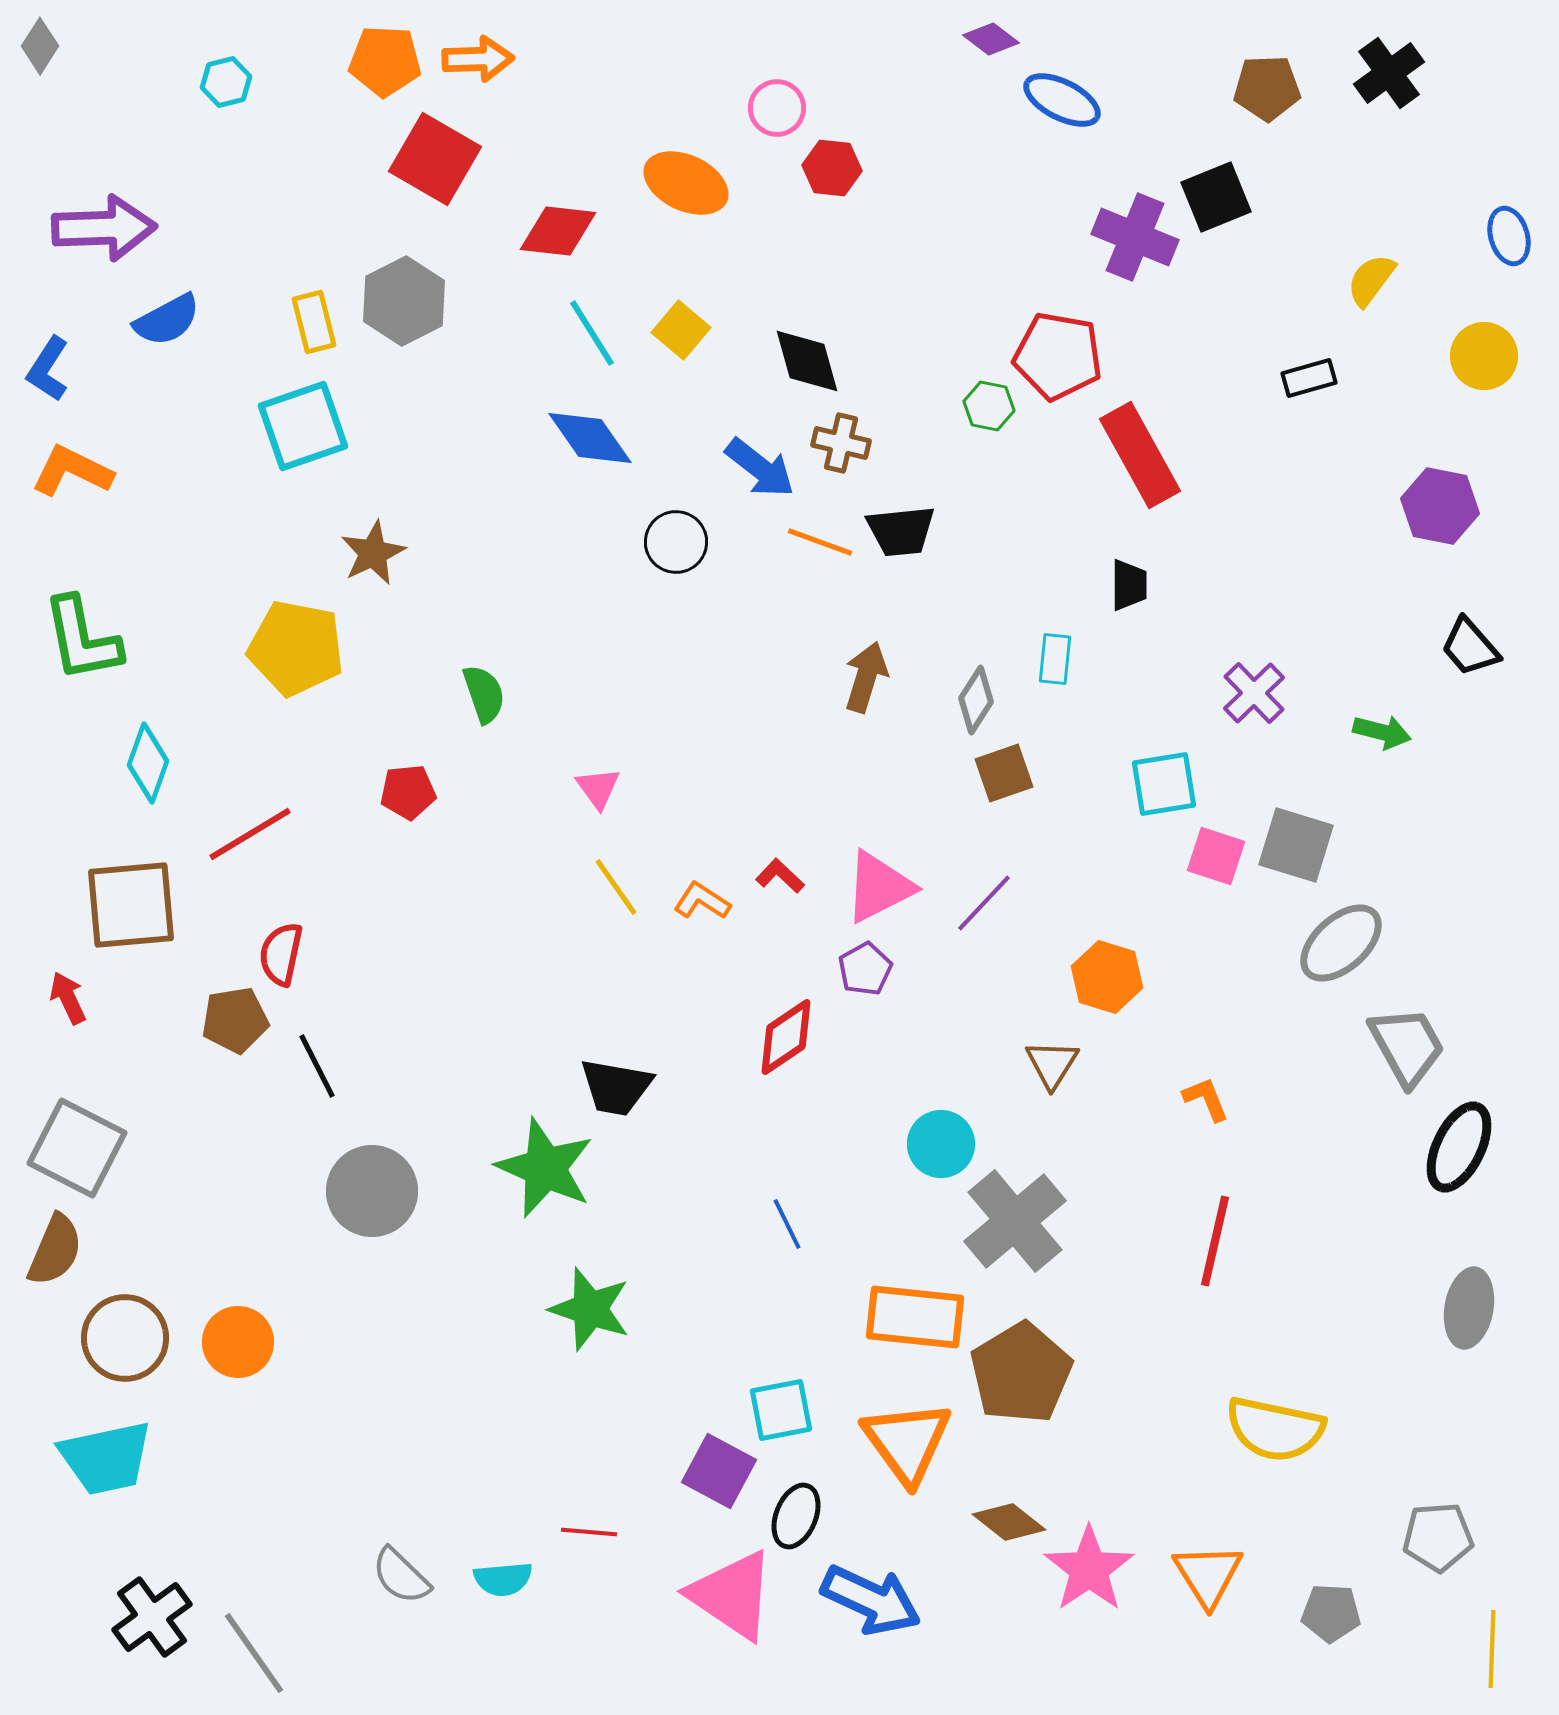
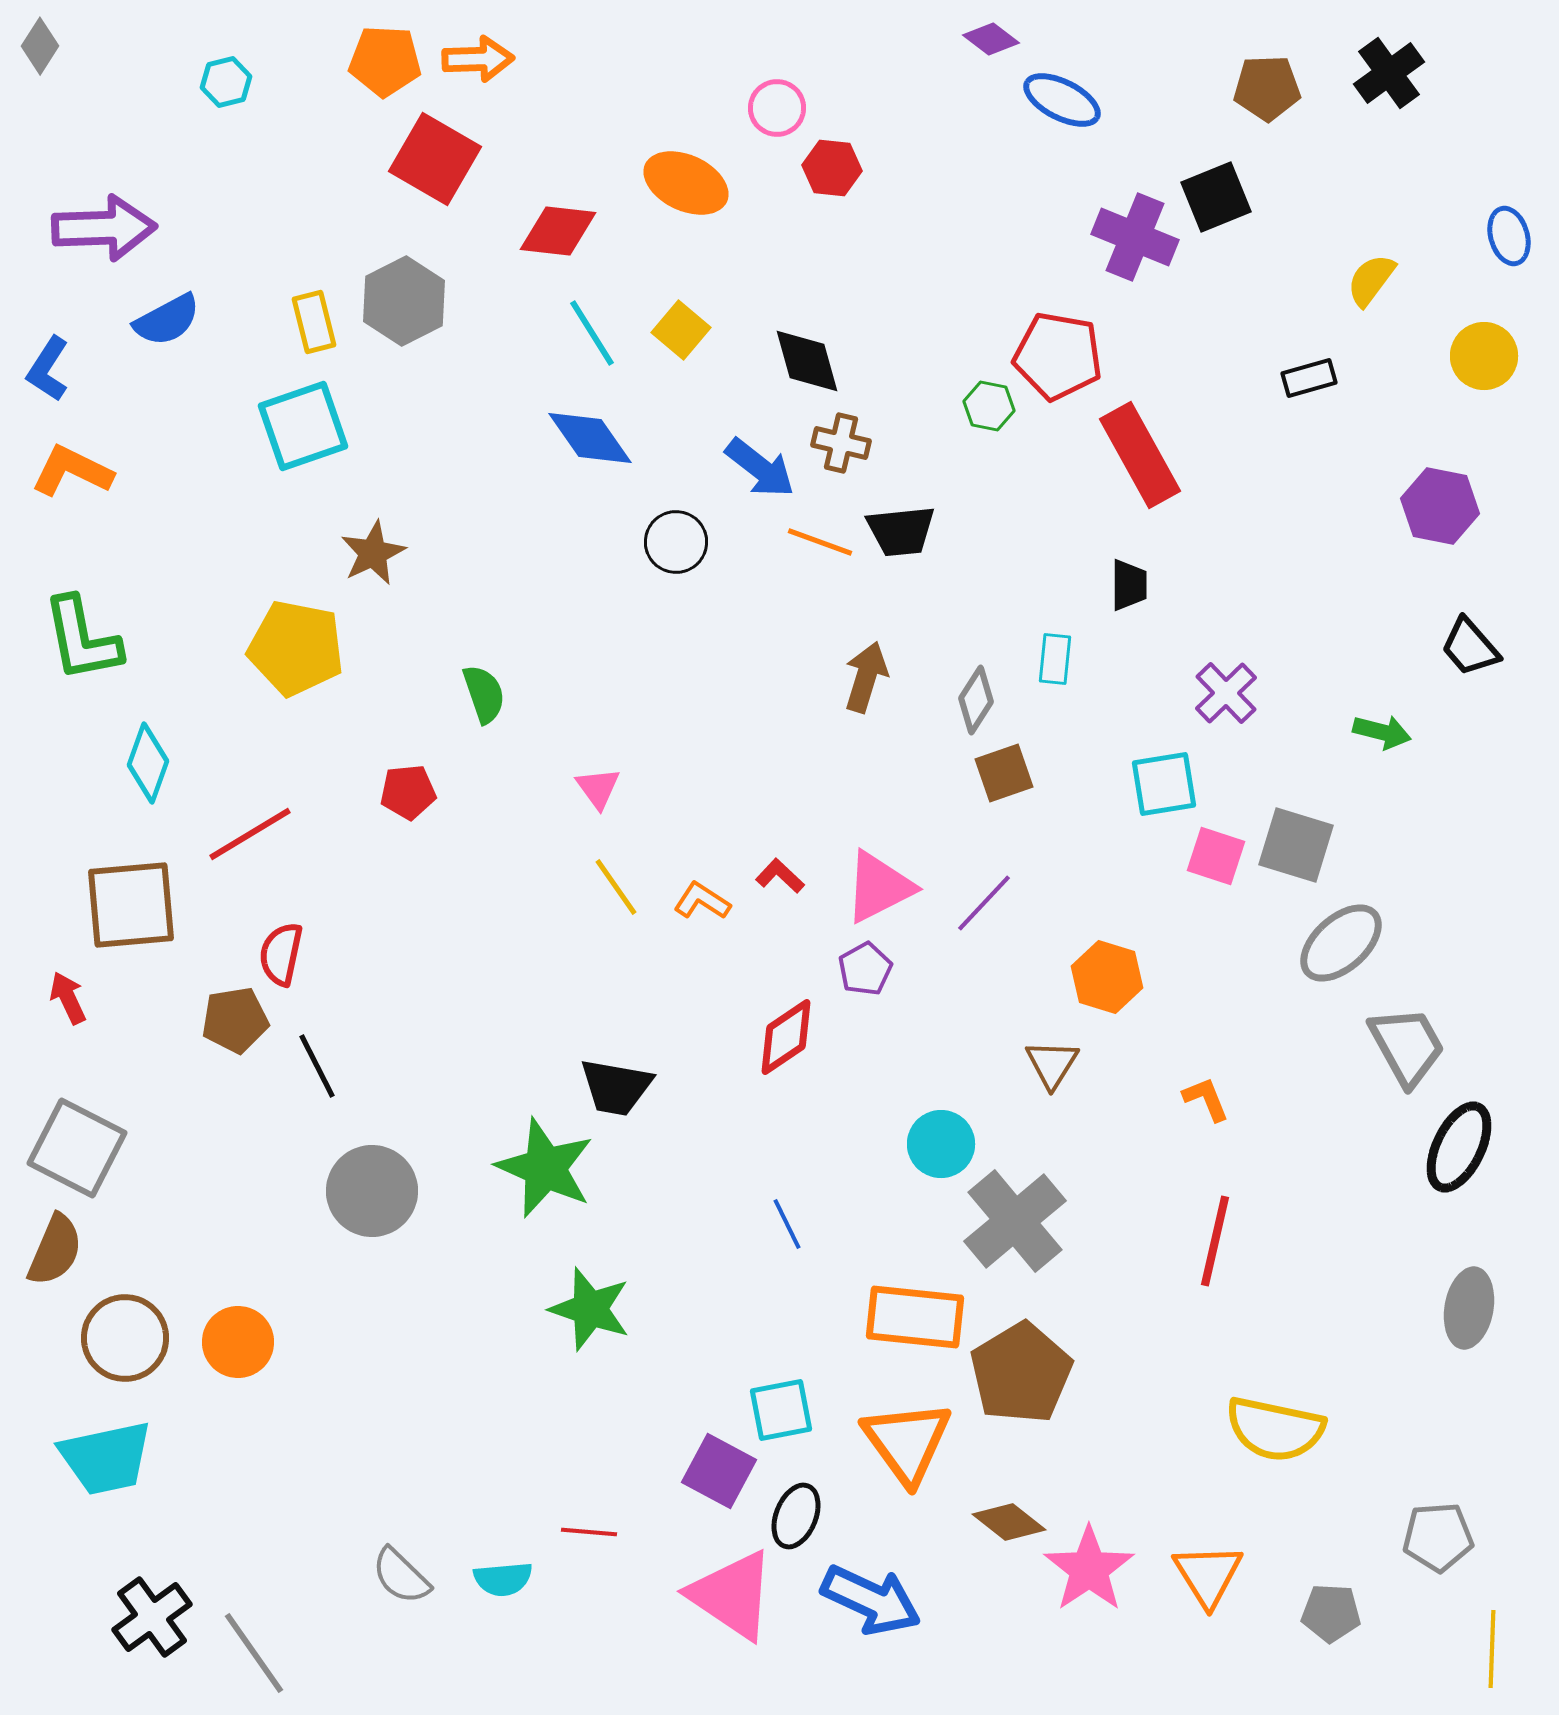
purple cross at (1254, 693): moved 28 px left
